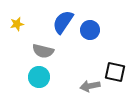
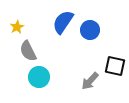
yellow star: moved 3 px down; rotated 16 degrees counterclockwise
gray semicircle: moved 15 px left; rotated 50 degrees clockwise
black square: moved 6 px up
gray arrow: moved 5 px up; rotated 36 degrees counterclockwise
